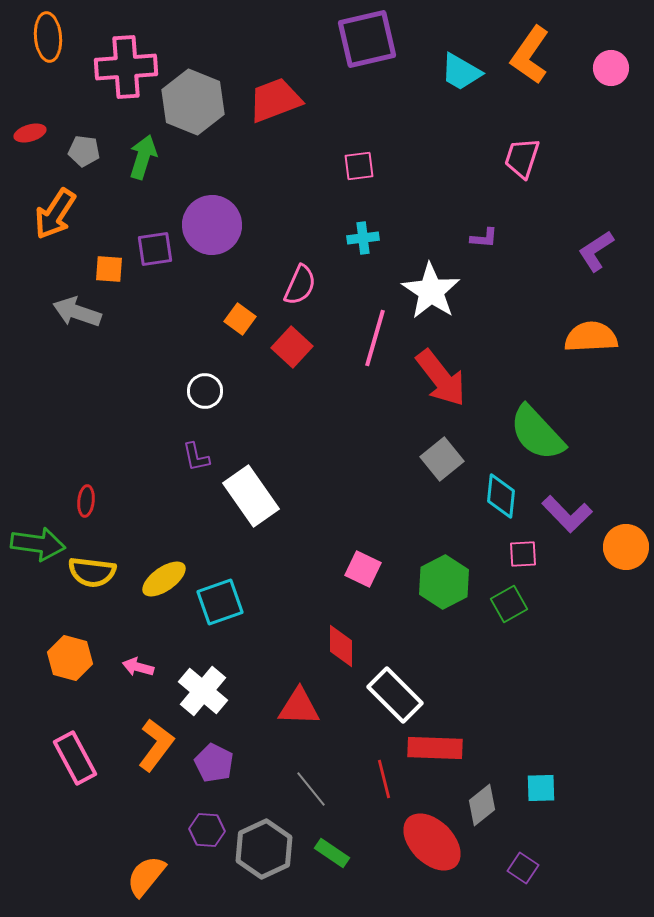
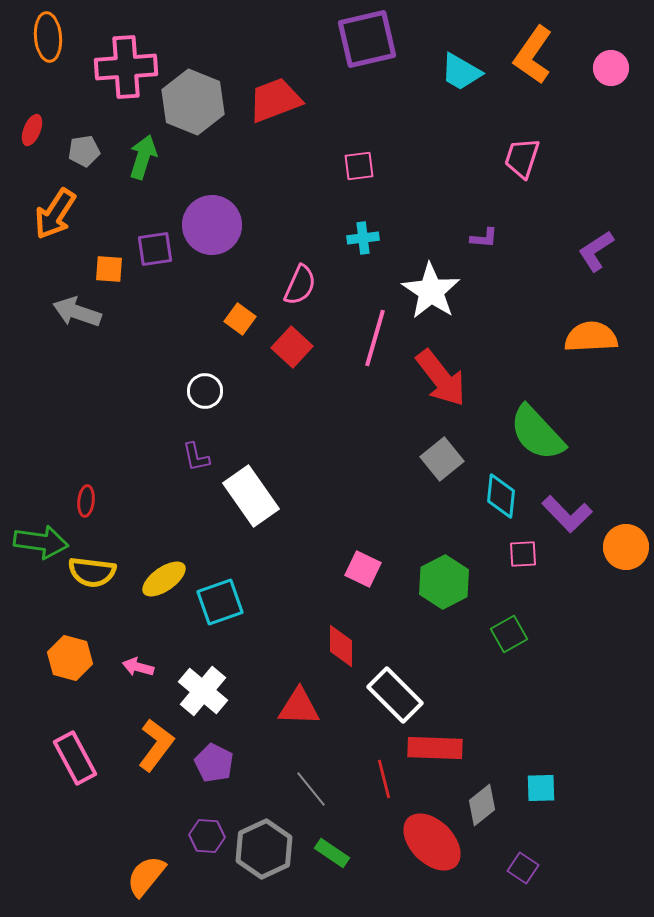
orange L-shape at (530, 55): moved 3 px right
red ellipse at (30, 133): moved 2 px right, 3 px up; rotated 52 degrees counterclockwise
gray pentagon at (84, 151): rotated 16 degrees counterclockwise
green arrow at (38, 544): moved 3 px right, 2 px up
green square at (509, 604): moved 30 px down
purple hexagon at (207, 830): moved 6 px down
